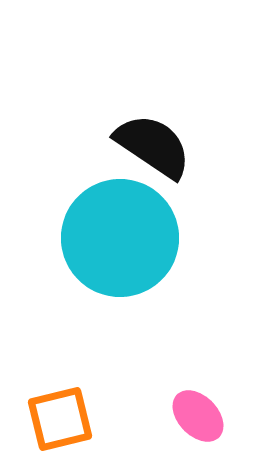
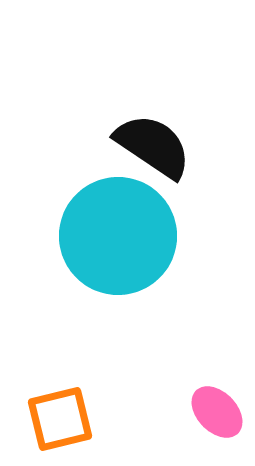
cyan circle: moved 2 px left, 2 px up
pink ellipse: moved 19 px right, 4 px up
